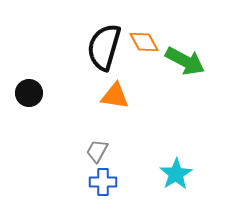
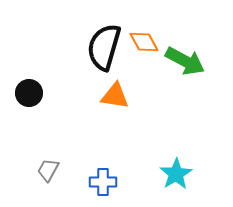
gray trapezoid: moved 49 px left, 19 px down
